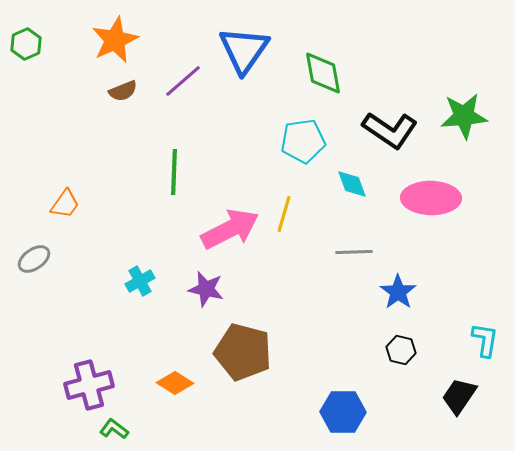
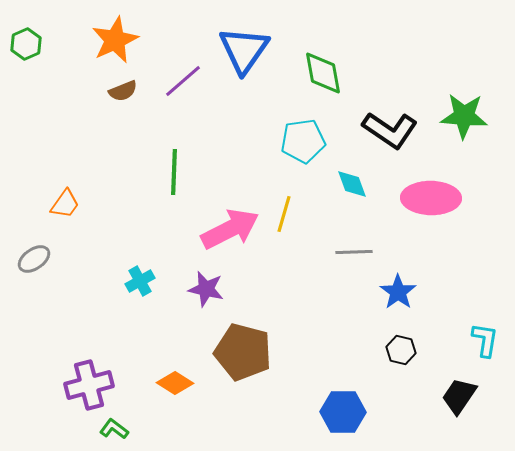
green star: rotated 9 degrees clockwise
